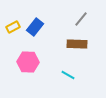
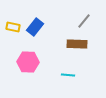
gray line: moved 3 px right, 2 px down
yellow rectangle: rotated 40 degrees clockwise
cyan line: rotated 24 degrees counterclockwise
